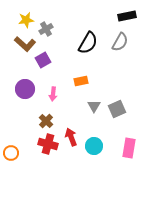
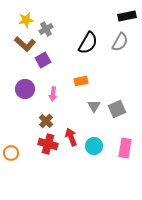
pink rectangle: moved 4 px left
